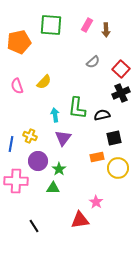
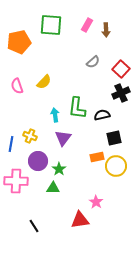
yellow circle: moved 2 px left, 2 px up
